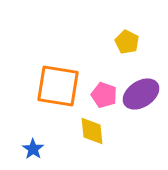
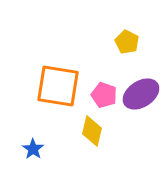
yellow diamond: rotated 20 degrees clockwise
